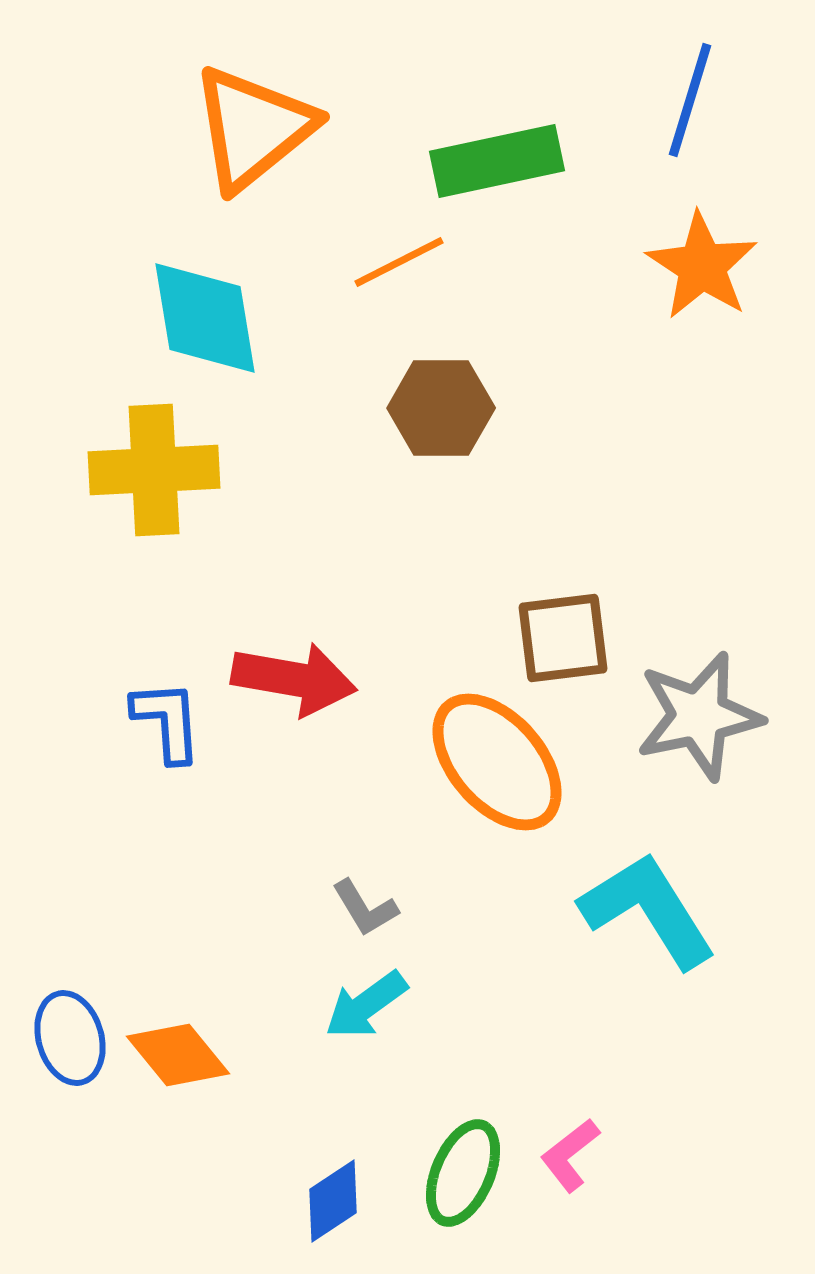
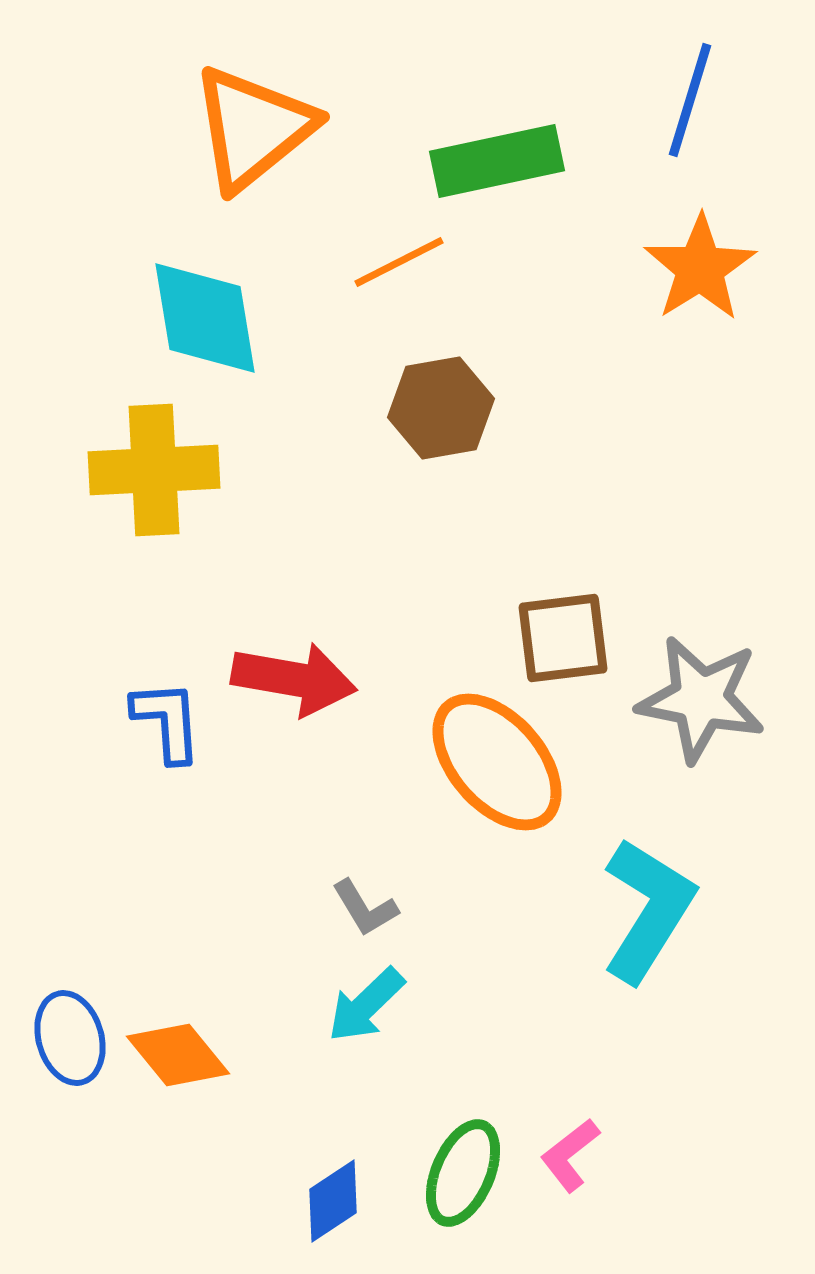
orange star: moved 2 px left, 2 px down; rotated 7 degrees clockwise
brown hexagon: rotated 10 degrees counterclockwise
gray star: moved 2 px right, 17 px up; rotated 23 degrees clockwise
cyan L-shape: rotated 64 degrees clockwise
cyan arrow: rotated 8 degrees counterclockwise
